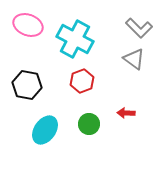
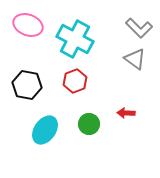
gray triangle: moved 1 px right
red hexagon: moved 7 px left
